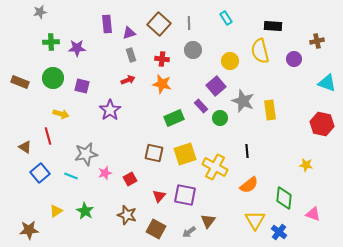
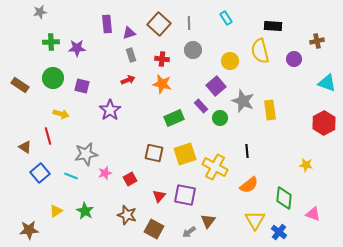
brown rectangle at (20, 82): moved 3 px down; rotated 12 degrees clockwise
red hexagon at (322, 124): moved 2 px right, 1 px up; rotated 20 degrees clockwise
brown square at (156, 229): moved 2 px left
